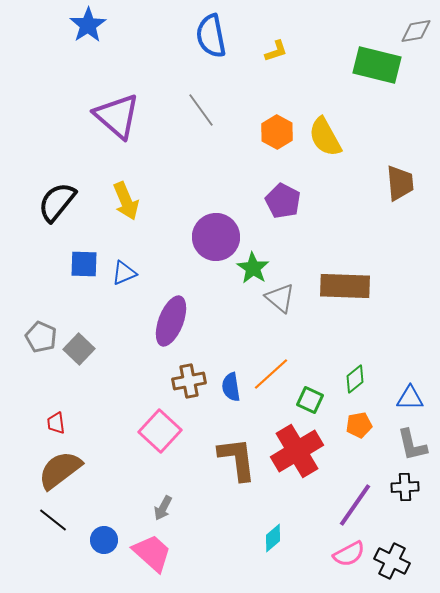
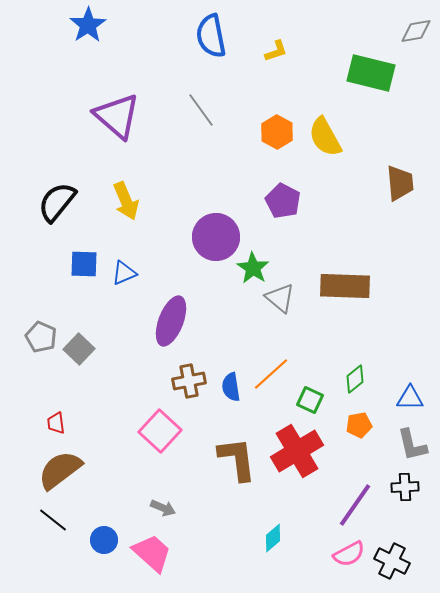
green rectangle at (377, 65): moved 6 px left, 8 px down
gray arrow at (163, 508): rotated 95 degrees counterclockwise
